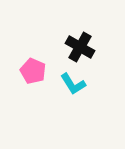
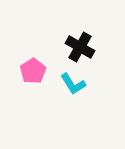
pink pentagon: rotated 15 degrees clockwise
